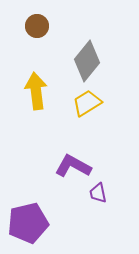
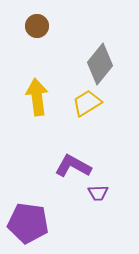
gray diamond: moved 13 px right, 3 px down
yellow arrow: moved 1 px right, 6 px down
purple trapezoid: rotated 80 degrees counterclockwise
purple pentagon: rotated 21 degrees clockwise
